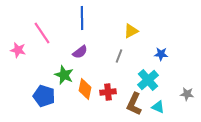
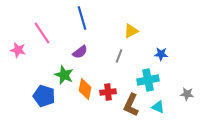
blue line: rotated 15 degrees counterclockwise
cyan cross: rotated 30 degrees clockwise
brown L-shape: moved 3 px left, 1 px down
